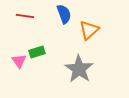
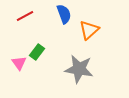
red line: rotated 36 degrees counterclockwise
green rectangle: rotated 35 degrees counterclockwise
pink triangle: moved 2 px down
gray star: rotated 24 degrees counterclockwise
